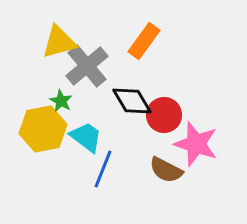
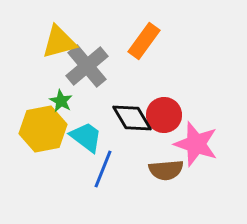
black diamond: moved 17 px down
brown semicircle: rotated 32 degrees counterclockwise
